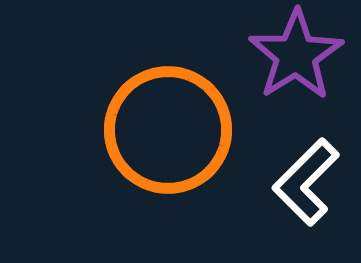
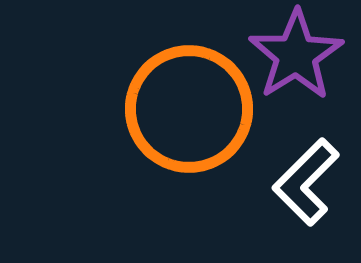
orange circle: moved 21 px right, 21 px up
